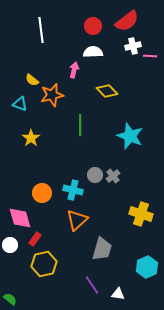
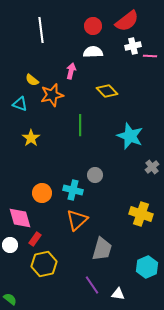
pink arrow: moved 3 px left, 1 px down
gray cross: moved 39 px right, 9 px up
